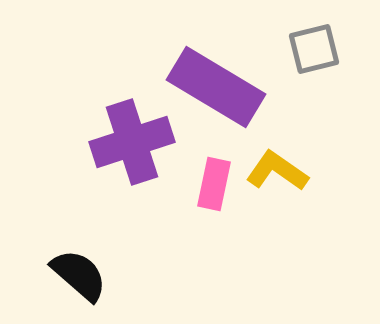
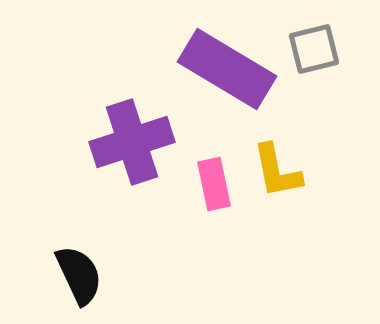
purple rectangle: moved 11 px right, 18 px up
yellow L-shape: rotated 136 degrees counterclockwise
pink rectangle: rotated 24 degrees counterclockwise
black semicircle: rotated 24 degrees clockwise
